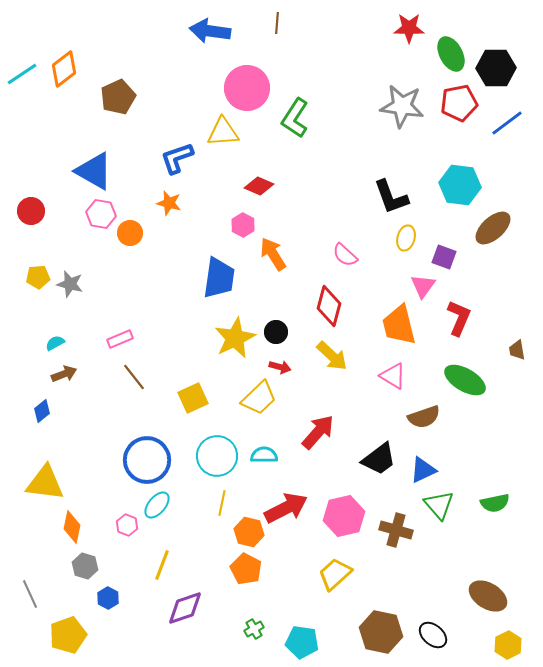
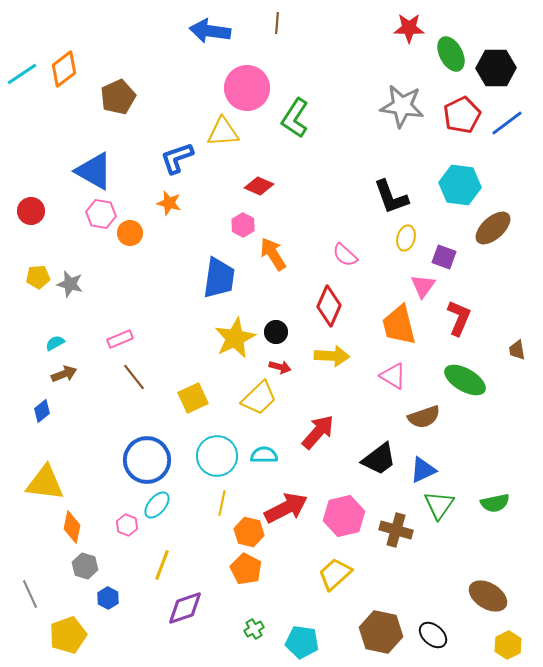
red pentagon at (459, 103): moved 3 px right, 12 px down; rotated 15 degrees counterclockwise
red diamond at (329, 306): rotated 9 degrees clockwise
yellow arrow at (332, 356): rotated 40 degrees counterclockwise
green triangle at (439, 505): rotated 16 degrees clockwise
